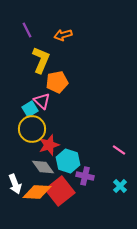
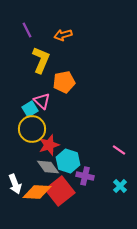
orange pentagon: moved 7 px right
gray diamond: moved 5 px right
